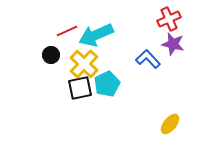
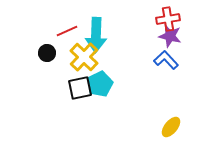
red cross: moved 1 px left; rotated 15 degrees clockwise
cyan arrow: rotated 64 degrees counterclockwise
purple star: moved 3 px left, 8 px up
black circle: moved 4 px left, 2 px up
blue L-shape: moved 18 px right, 1 px down
yellow cross: moved 7 px up
cyan pentagon: moved 7 px left
yellow ellipse: moved 1 px right, 3 px down
